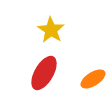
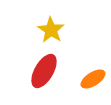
red ellipse: moved 2 px up
